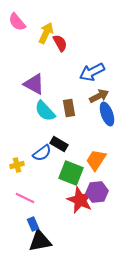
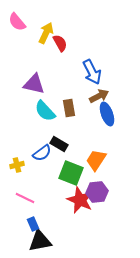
blue arrow: rotated 90 degrees counterclockwise
purple triangle: rotated 15 degrees counterclockwise
